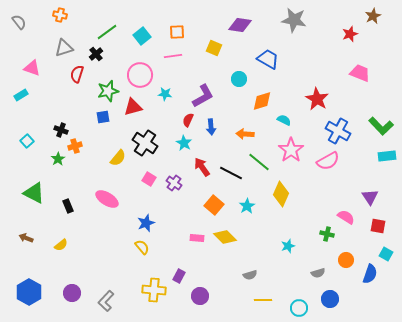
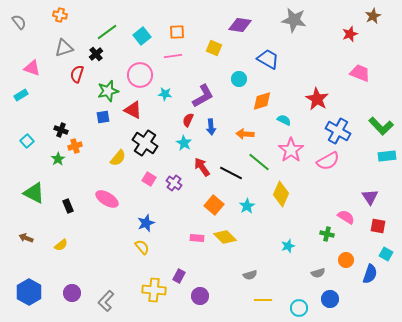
red triangle at (133, 107): moved 3 px down; rotated 42 degrees clockwise
